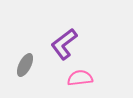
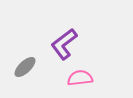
gray ellipse: moved 2 px down; rotated 20 degrees clockwise
